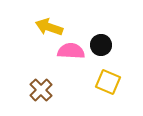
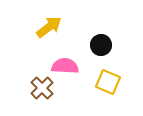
yellow arrow: rotated 124 degrees clockwise
pink semicircle: moved 6 px left, 15 px down
brown cross: moved 1 px right, 2 px up
